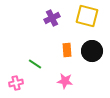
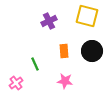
purple cross: moved 3 px left, 3 px down
orange rectangle: moved 3 px left, 1 px down
green line: rotated 32 degrees clockwise
pink cross: rotated 24 degrees counterclockwise
